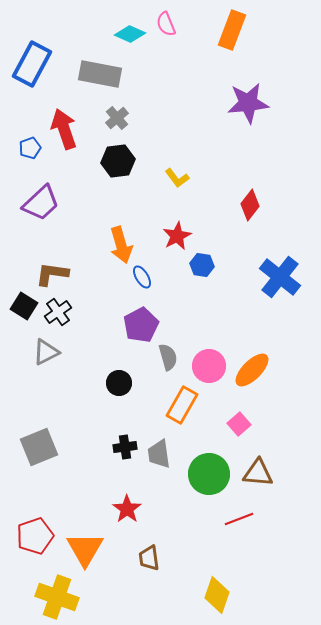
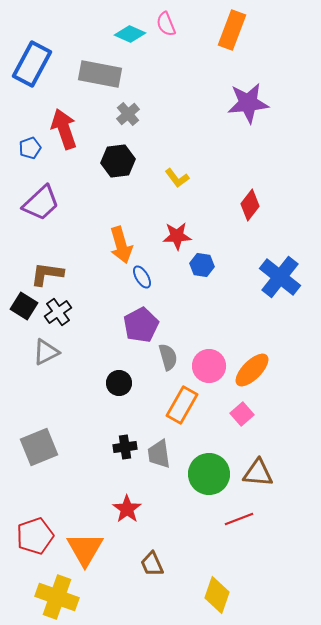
gray cross at (117, 118): moved 11 px right, 4 px up
red star at (177, 236): rotated 24 degrees clockwise
brown L-shape at (52, 274): moved 5 px left
pink square at (239, 424): moved 3 px right, 10 px up
brown trapezoid at (149, 558): moved 3 px right, 6 px down; rotated 16 degrees counterclockwise
